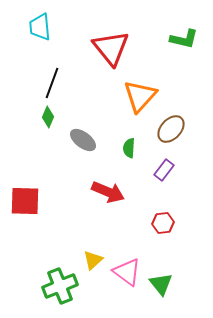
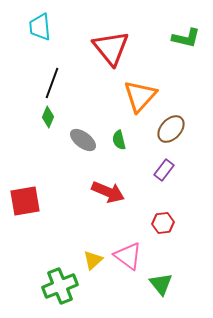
green L-shape: moved 2 px right, 1 px up
green semicircle: moved 10 px left, 8 px up; rotated 18 degrees counterclockwise
red square: rotated 12 degrees counterclockwise
pink triangle: moved 1 px right, 16 px up
